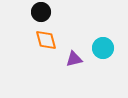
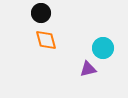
black circle: moved 1 px down
purple triangle: moved 14 px right, 10 px down
